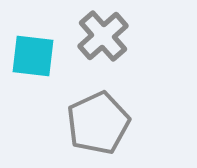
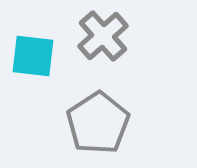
gray pentagon: rotated 8 degrees counterclockwise
